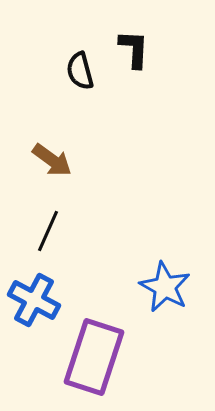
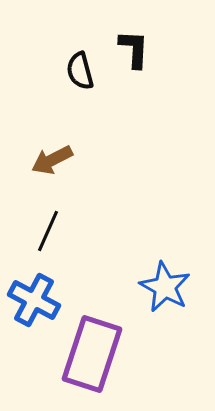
brown arrow: rotated 117 degrees clockwise
purple rectangle: moved 2 px left, 3 px up
